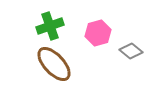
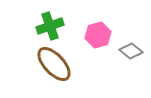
pink hexagon: moved 2 px down
